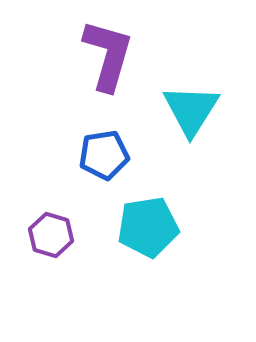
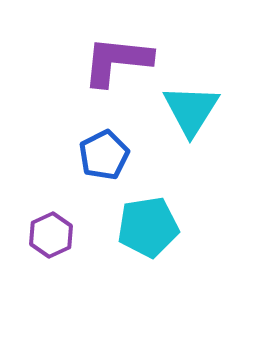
purple L-shape: moved 9 px right, 6 px down; rotated 100 degrees counterclockwise
blue pentagon: rotated 18 degrees counterclockwise
purple hexagon: rotated 18 degrees clockwise
